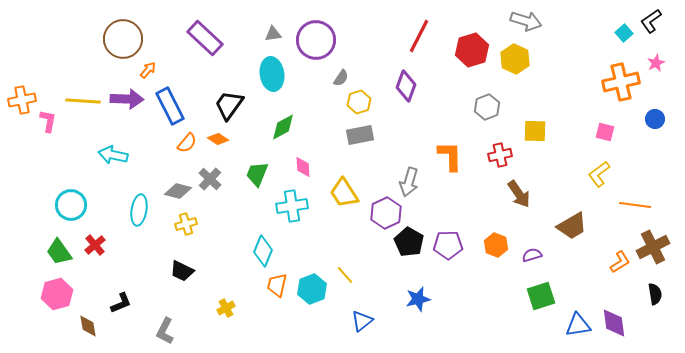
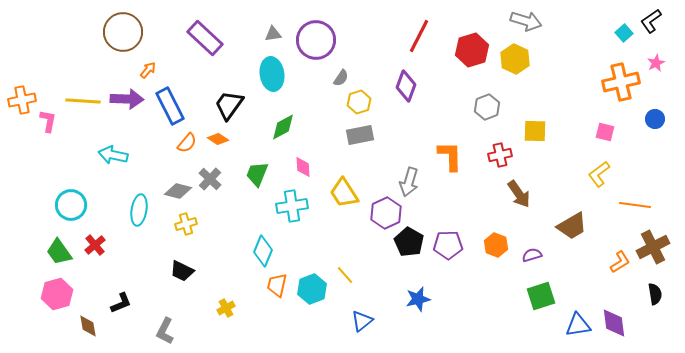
brown circle at (123, 39): moved 7 px up
